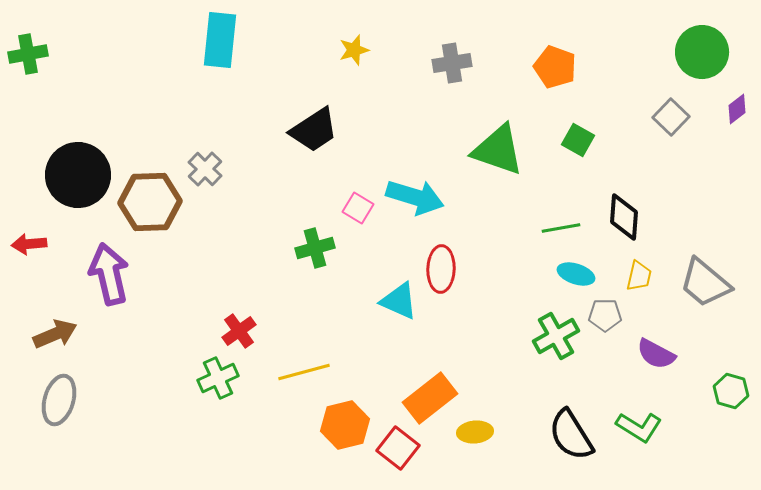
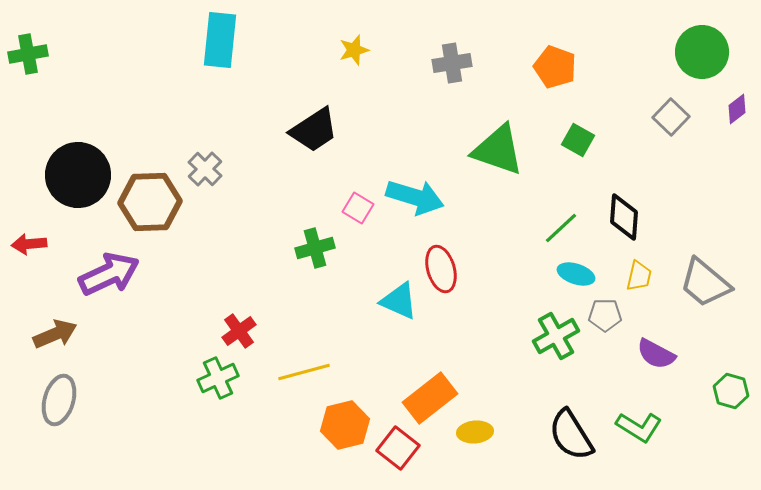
green line at (561, 228): rotated 33 degrees counterclockwise
red ellipse at (441, 269): rotated 18 degrees counterclockwise
purple arrow at (109, 274): rotated 78 degrees clockwise
